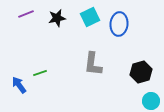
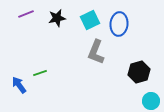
cyan square: moved 3 px down
gray L-shape: moved 3 px right, 12 px up; rotated 15 degrees clockwise
black hexagon: moved 2 px left
